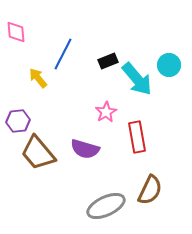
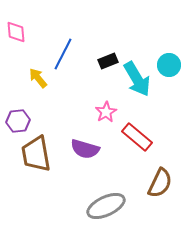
cyan arrow: rotated 9 degrees clockwise
red rectangle: rotated 40 degrees counterclockwise
brown trapezoid: moved 2 px left, 1 px down; rotated 30 degrees clockwise
brown semicircle: moved 10 px right, 7 px up
